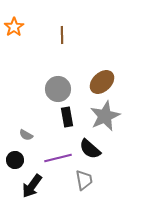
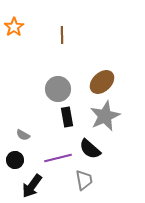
gray semicircle: moved 3 px left
